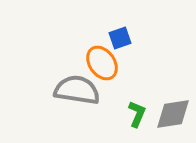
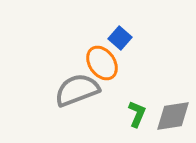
blue square: rotated 30 degrees counterclockwise
gray semicircle: rotated 30 degrees counterclockwise
gray diamond: moved 2 px down
